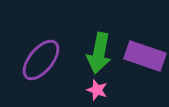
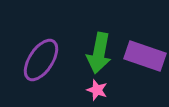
purple ellipse: rotated 6 degrees counterclockwise
